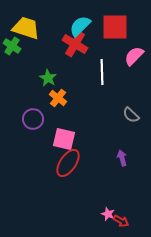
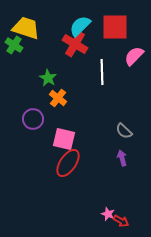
green cross: moved 2 px right, 1 px up
gray semicircle: moved 7 px left, 16 px down
